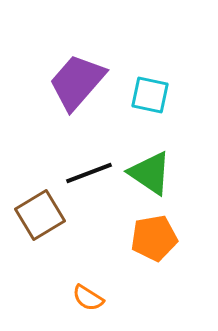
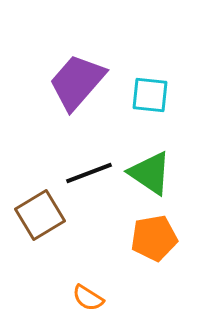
cyan square: rotated 6 degrees counterclockwise
